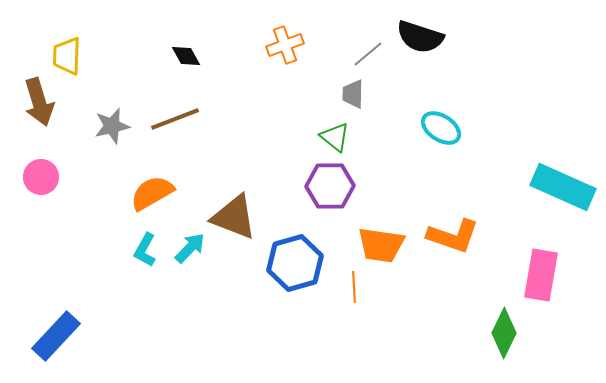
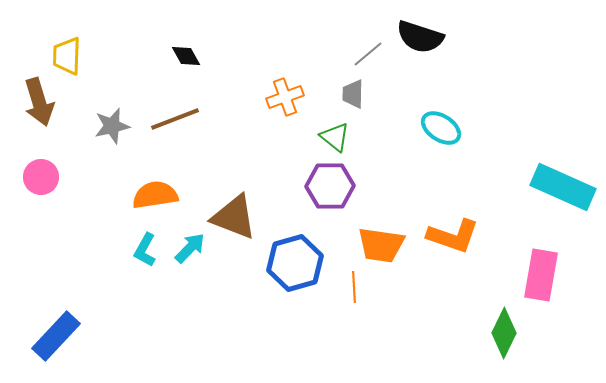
orange cross: moved 52 px down
orange semicircle: moved 3 px right, 2 px down; rotated 21 degrees clockwise
